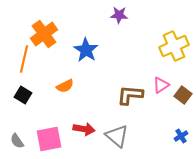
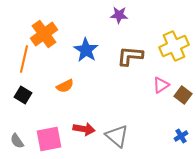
brown L-shape: moved 39 px up
